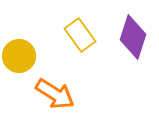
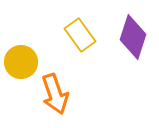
yellow circle: moved 2 px right, 6 px down
orange arrow: rotated 39 degrees clockwise
